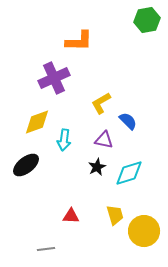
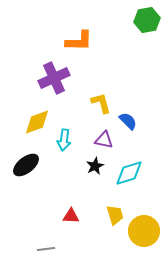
yellow L-shape: rotated 105 degrees clockwise
black star: moved 2 px left, 1 px up
